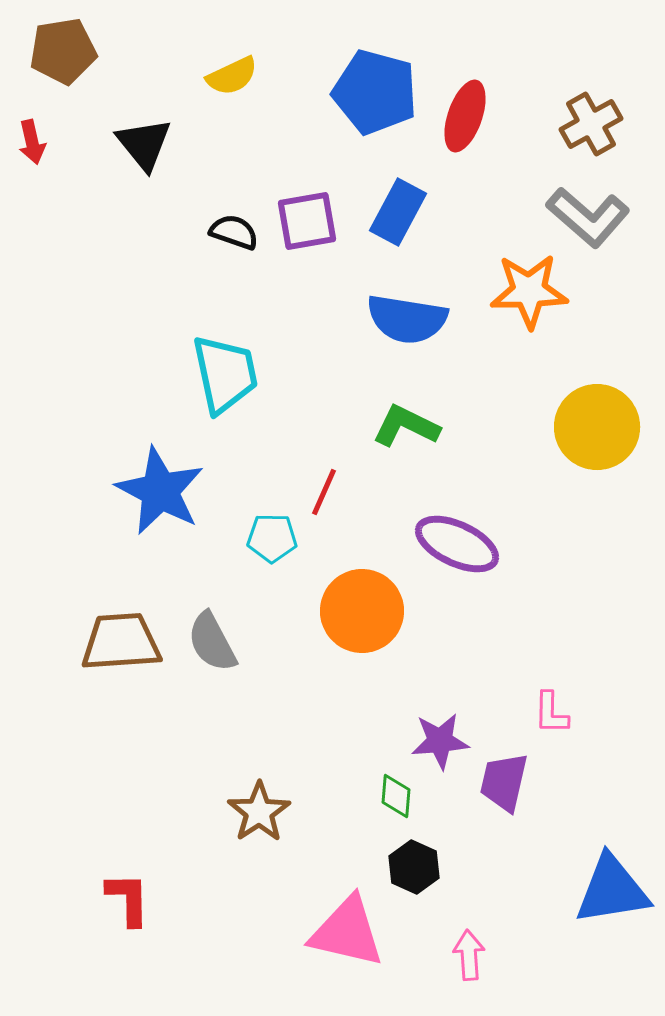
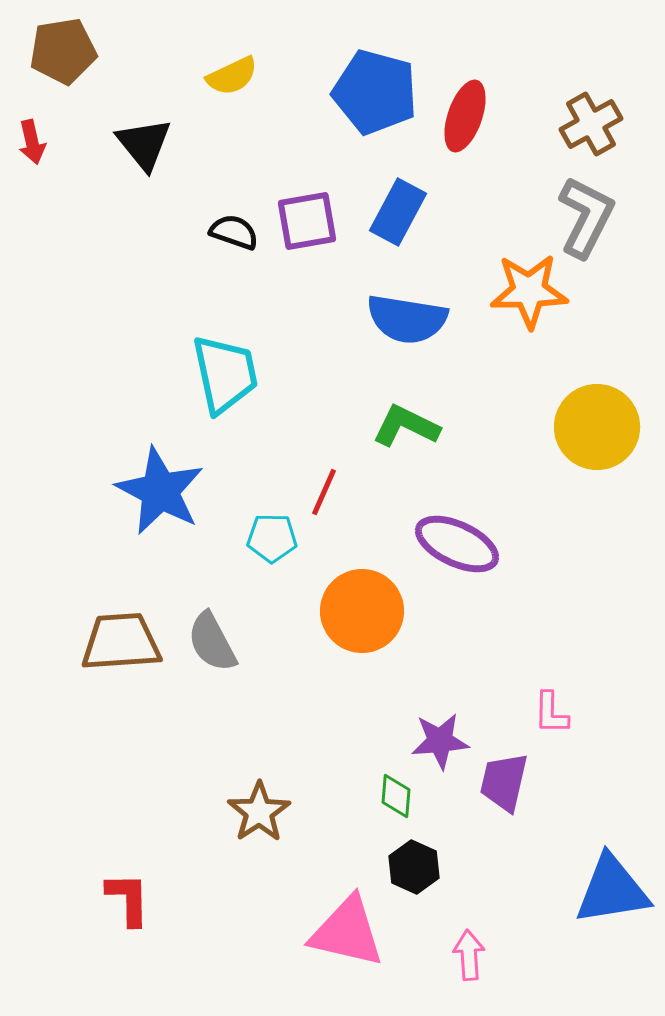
gray L-shape: moved 2 px left; rotated 104 degrees counterclockwise
